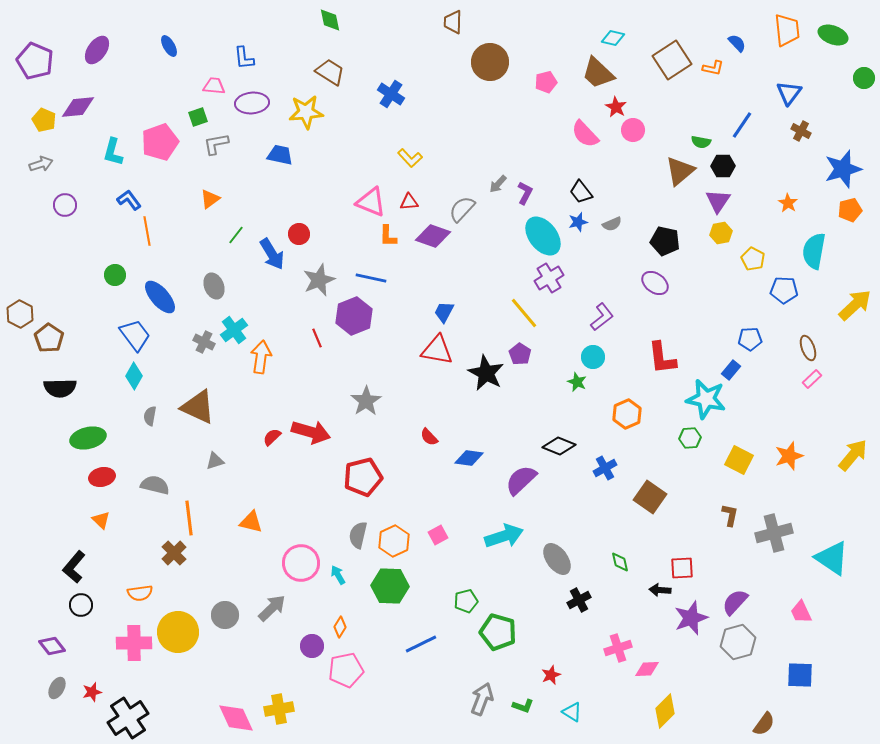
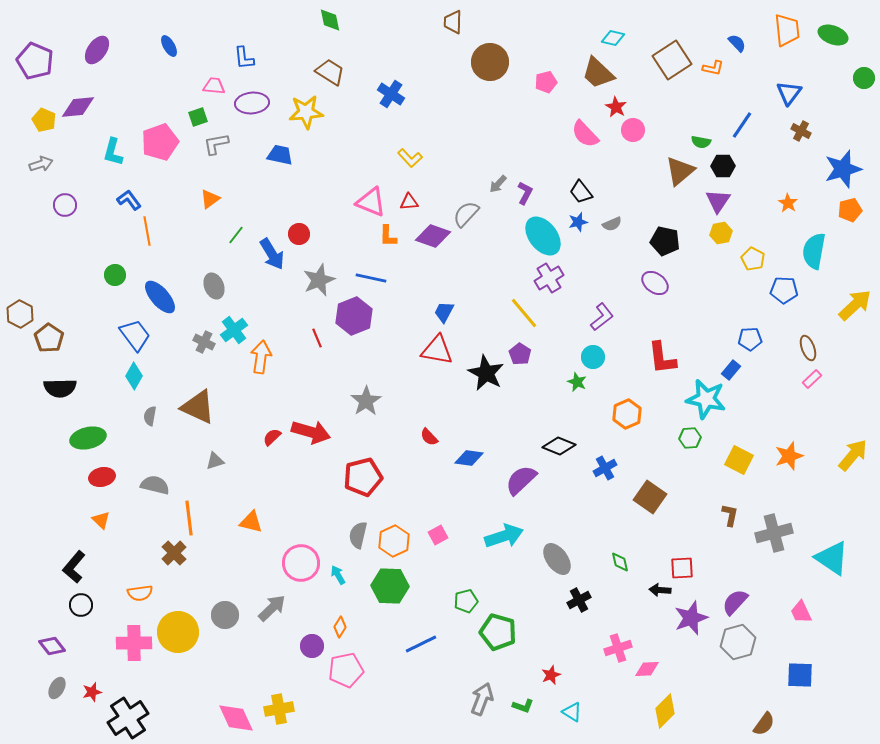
gray semicircle at (462, 209): moved 4 px right, 5 px down
